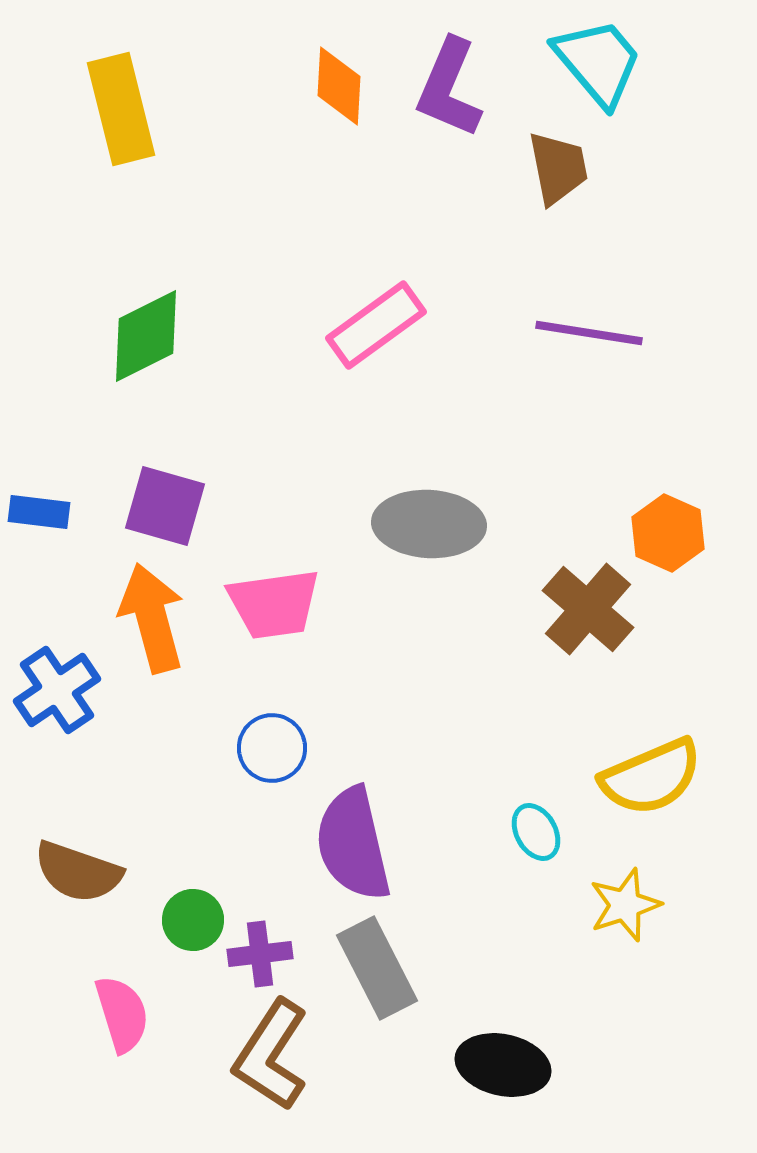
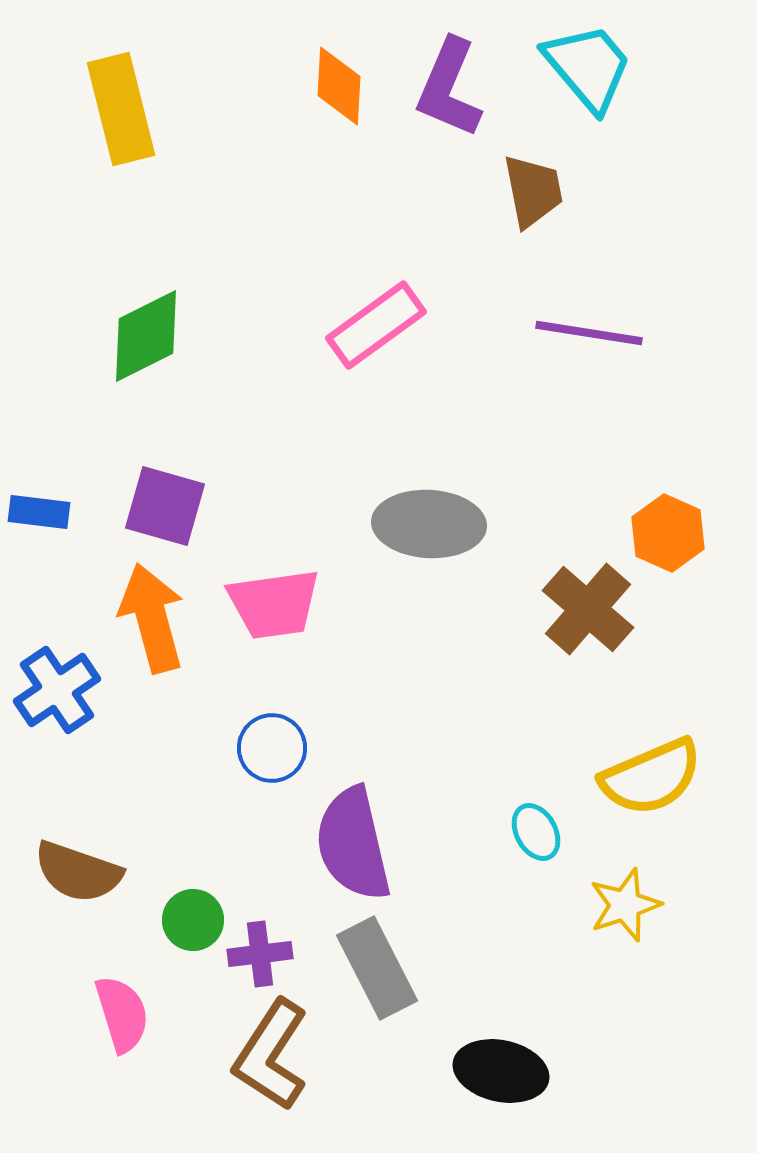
cyan trapezoid: moved 10 px left, 5 px down
brown trapezoid: moved 25 px left, 23 px down
black ellipse: moved 2 px left, 6 px down
